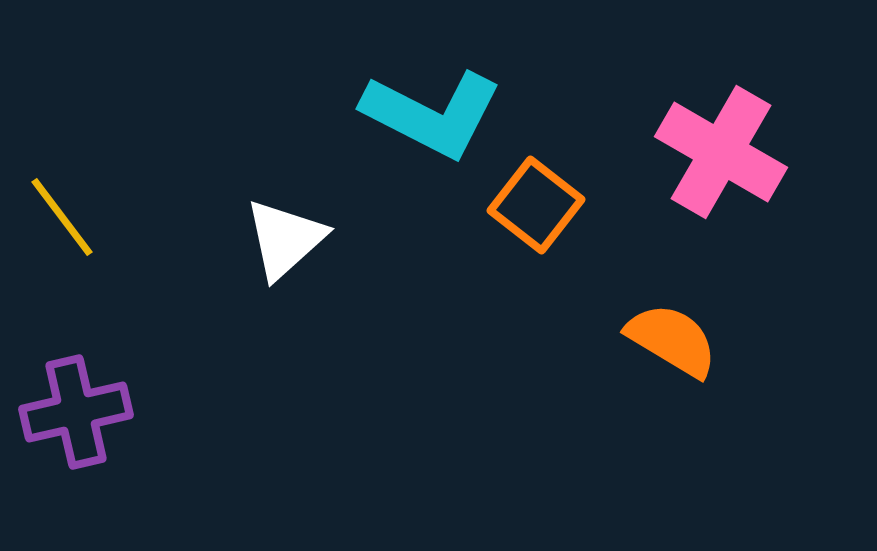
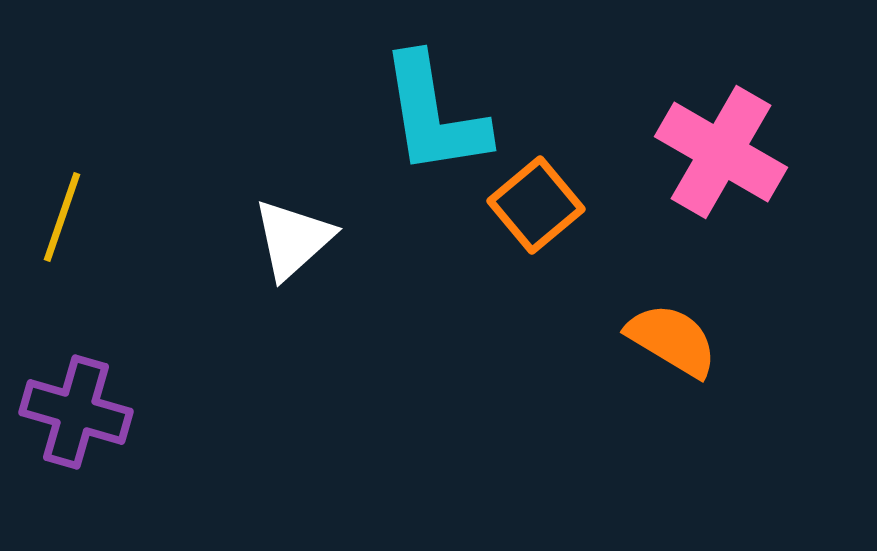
cyan L-shape: moved 2 px right, 1 px down; rotated 54 degrees clockwise
orange square: rotated 12 degrees clockwise
yellow line: rotated 56 degrees clockwise
white triangle: moved 8 px right
purple cross: rotated 29 degrees clockwise
